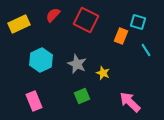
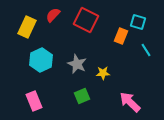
yellow rectangle: moved 8 px right, 3 px down; rotated 40 degrees counterclockwise
yellow star: rotated 24 degrees counterclockwise
